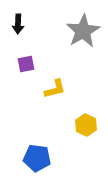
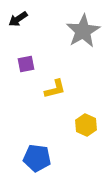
black arrow: moved 5 px up; rotated 54 degrees clockwise
